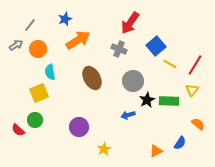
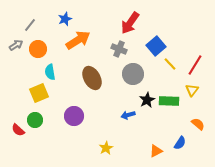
yellow line: rotated 16 degrees clockwise
gray circle: moved 7 px up
purple circle: moved 5 px left, 11 px up
yellow star: moved 2 px right, 1 px up
